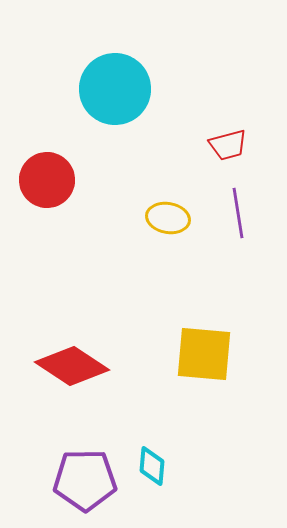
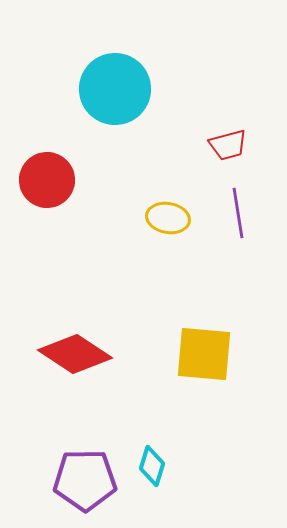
red diamond: moved 3 px right, 12 px up
cyan diamond: rotated 12 degrees clockwise
